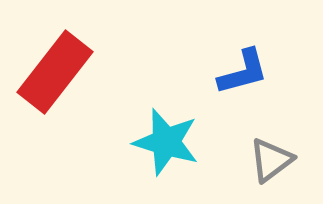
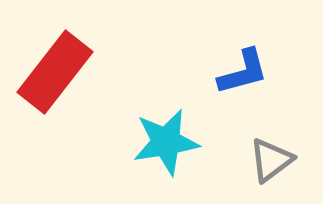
cyan star: rotated 26 degrees counterclockwise
